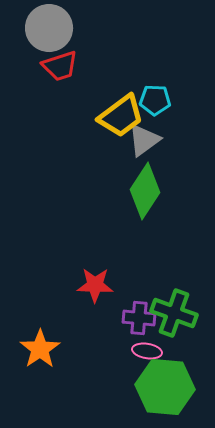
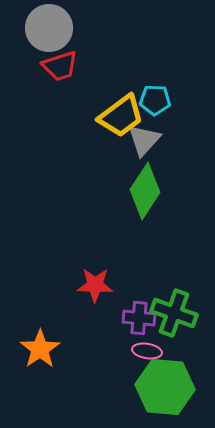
gray triangle: rotated 12 degrees counterclockwise
